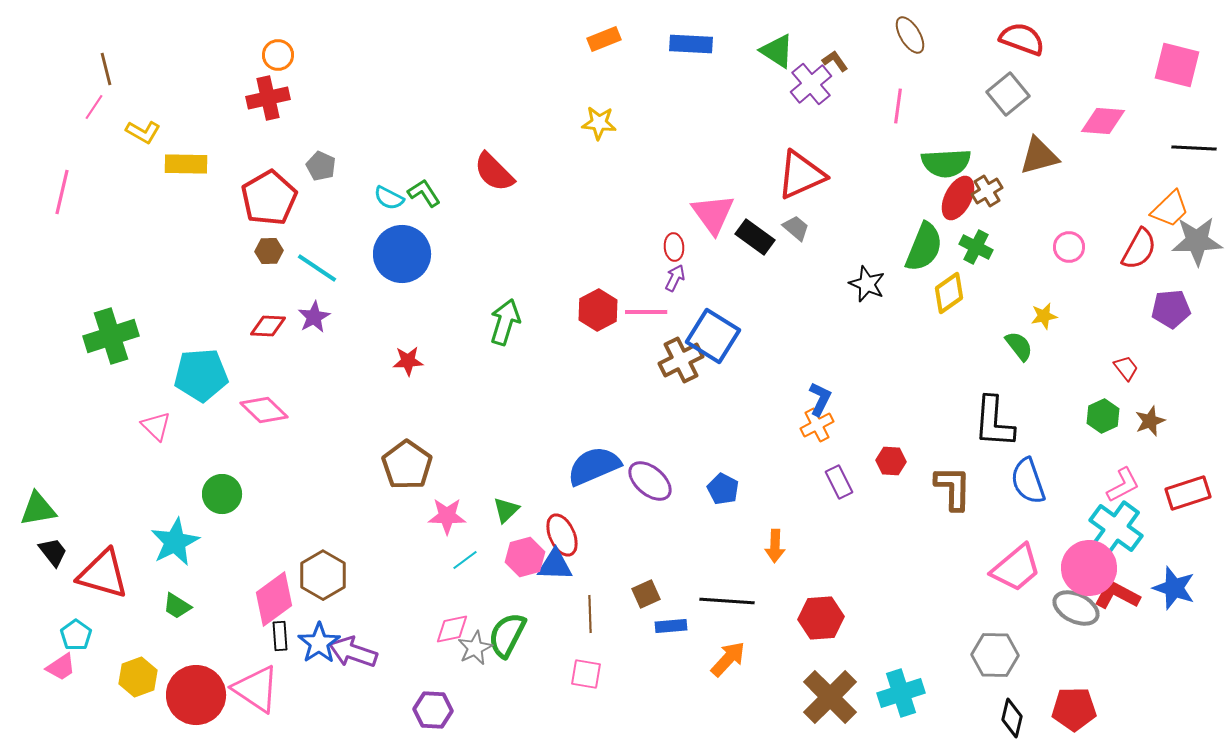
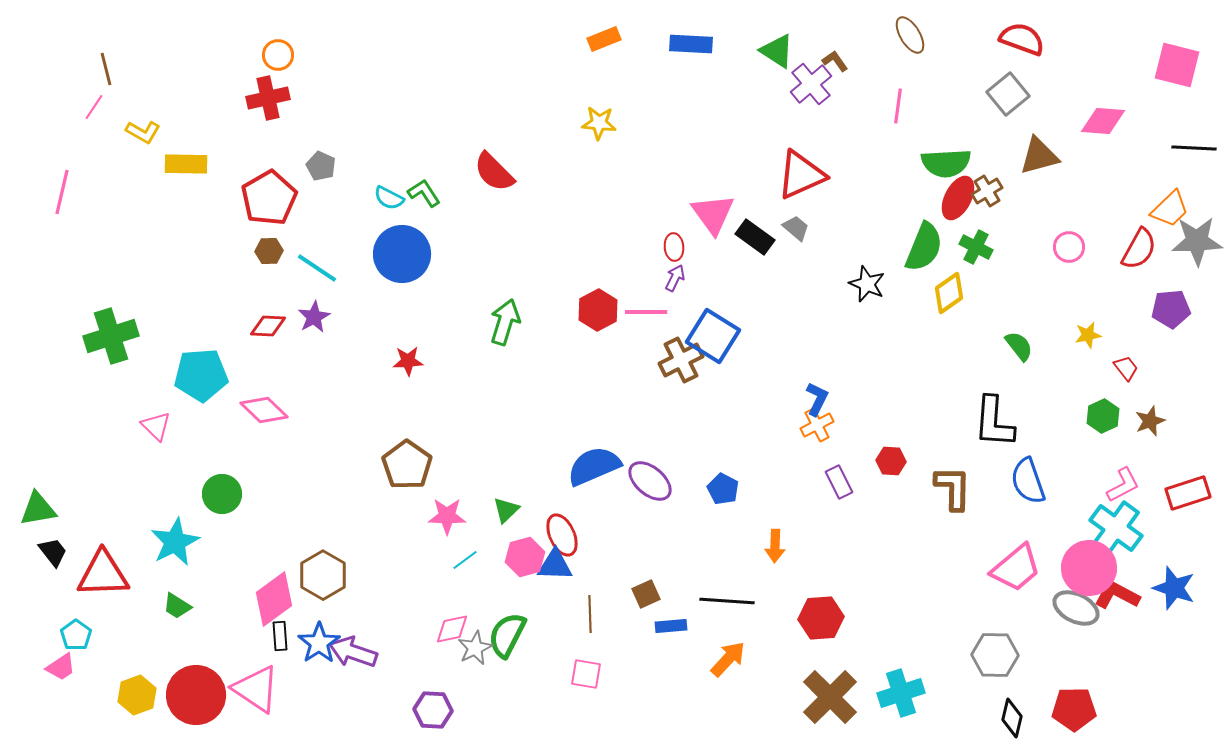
yellow star at (1044, 316): moved 44 px right, 19 px down
blue L-shape at (820, 399): moved 3 px left
red triangle at (103, 574): rotated 18 degrees counterclockwise
yellow hexagon at (138, 677): moved 1 px left, 18 px down
